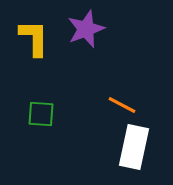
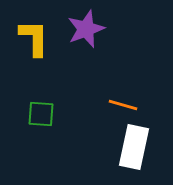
orange line: moved 1 px right; rotated 12 degrees counterclockwise
